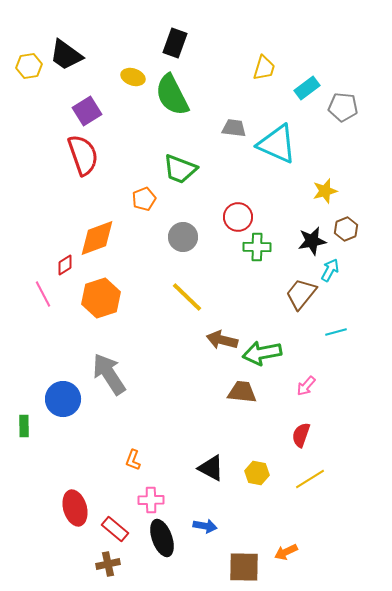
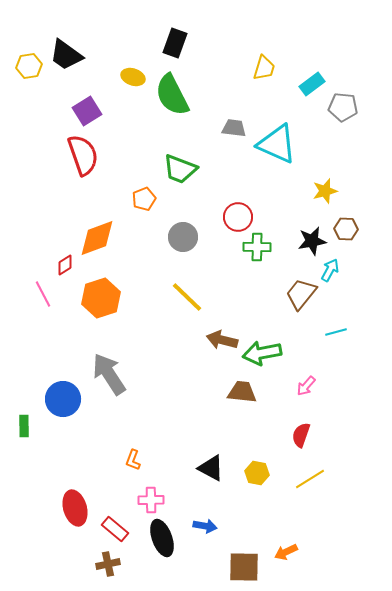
cyan rectangle at (307, 88): moved 5 px right, 4 px up
brown hexagon at (346, 229): rotated 25 degrees clockwise
